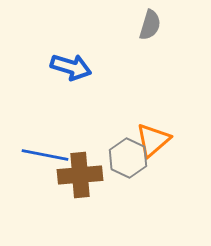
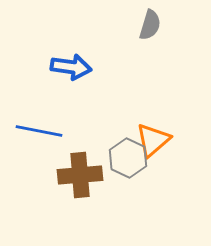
blue arrow: rotated 9 degrees counterclockwise
blue line: moved 6 px left, 24 px up
